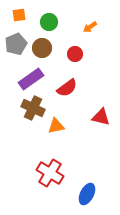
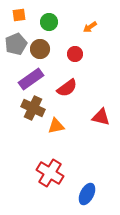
brown circle: moved 2 px left, 1 px down
